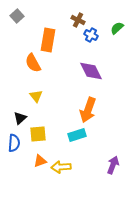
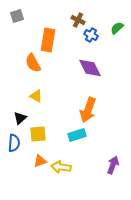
gray square: rotated 24 degrees clockwise
purple diamond: moved 1 px left, 3 px up
yellow triangle: rotated 24 degrees counterclockwise
yellow arrow: rotated 12 degrees clockwise
